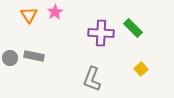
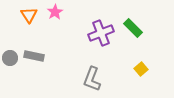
purple cross: rotated 25 degrees counterclockwise
